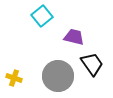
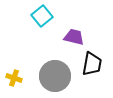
black trapezoid: rotated 45 degrees clockwise
gray circle: moved 3 px left
